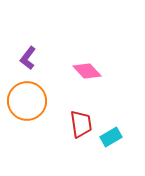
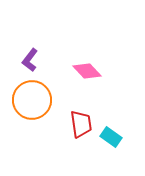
purple L-shape: moved 2 px right, 2 px down
orange circle: moved 5 px right, 1 px up
cyan rectangle: rotated 65 degrees clockwise
